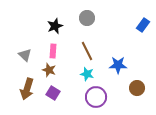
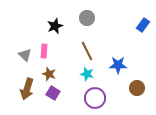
pink rectangle: moved 9 px left
brown star: moved 4 px down
purple circle: moved 1 px left, 1 px down
